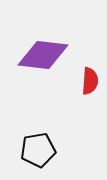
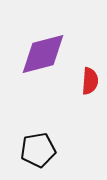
purple diamond: moved 1 px up; rotated 21 degrees counterclockwise
